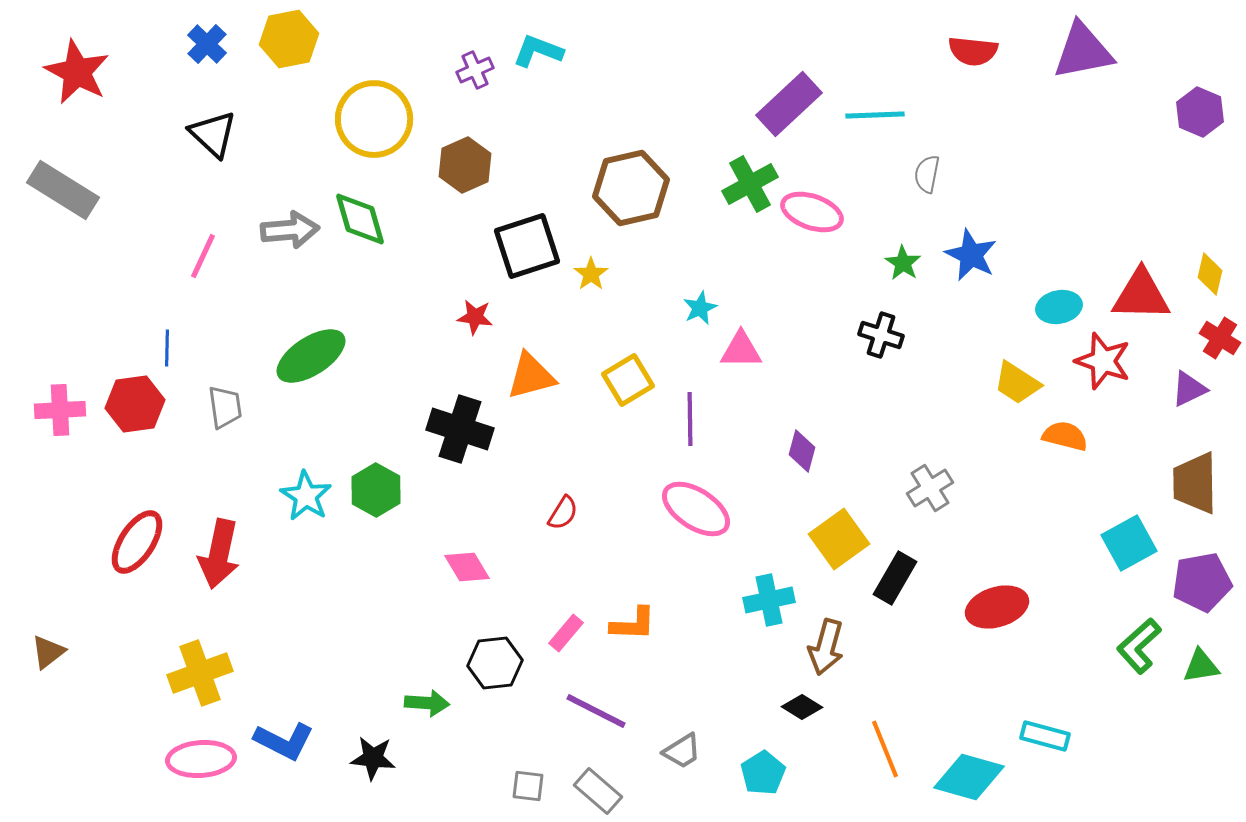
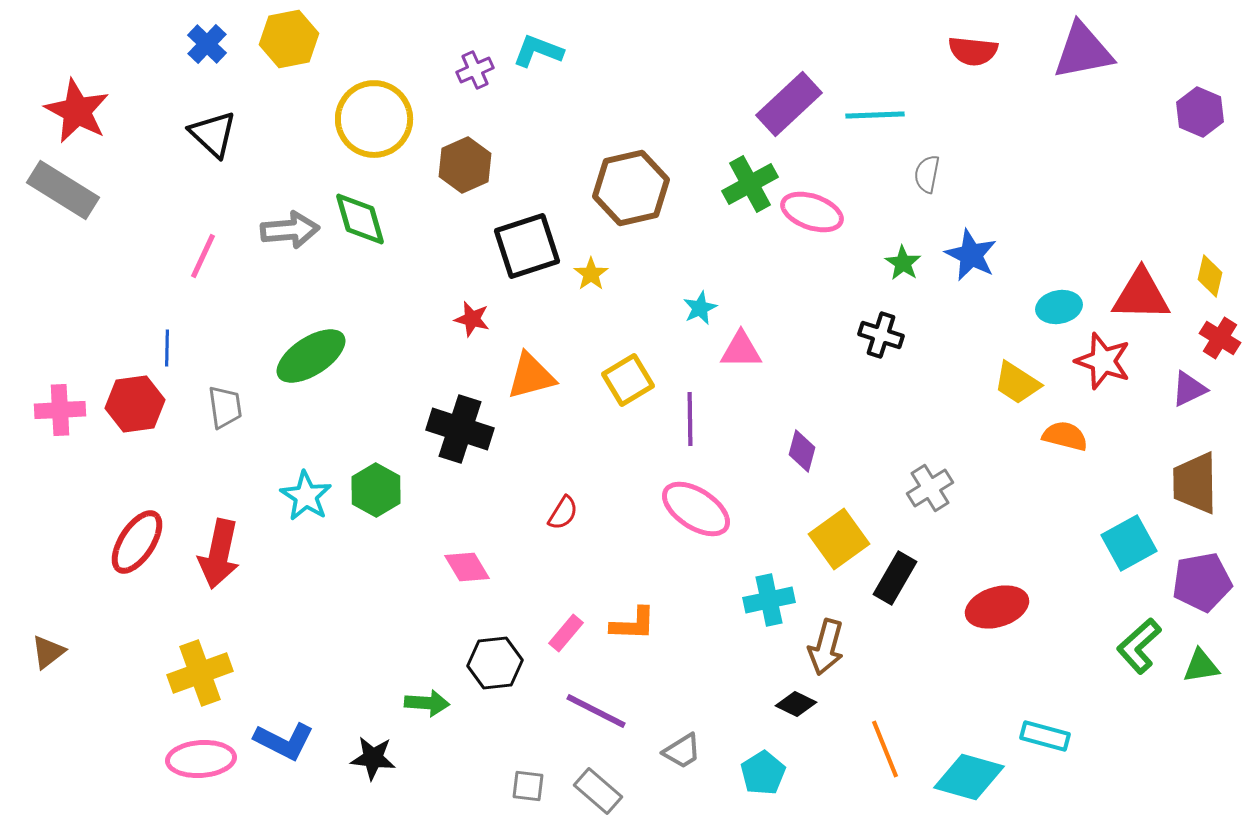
red star at (77, 72): moved 39 px down
yellow diamond at (1210, 274): moved 2 px down
red star at (475, 317): moved 3 px left, 2 px down; rotated 6 degrees clockwise
black diamond at (802, 707): moved 6 px left, 3 px up; rotated 6 degrees counterclockwise
